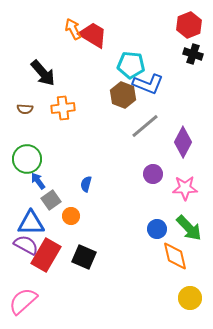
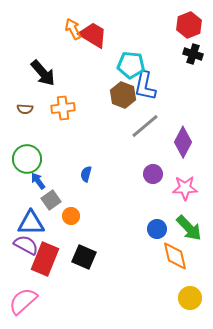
blue L-shape: moved 3 px left, 2 px down; rotated 80 degrees clockwise
blue semicircle: moved 10 px up
red rectangle: moved 1 px left, 4 px down; rotated 8 degrees counterclockwise
